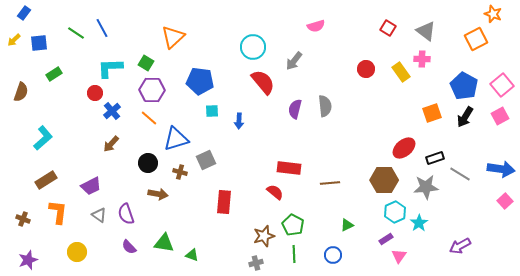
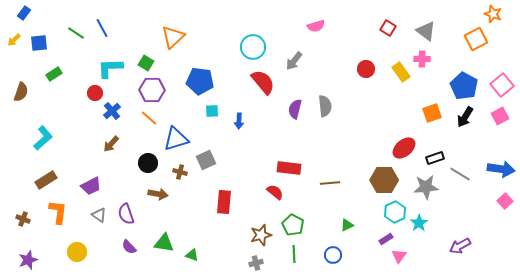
brown star at (264, 236): moved 3 px left, 1 px up
